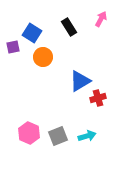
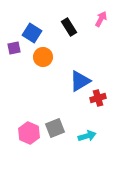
purple square: moved 1 px right, 1 px down
gray square: moved 3 px left, 8 px up
